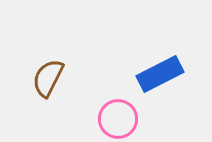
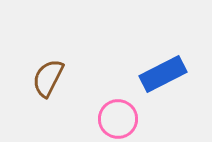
blue rectangle: moved 3 px right
